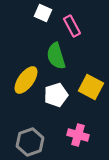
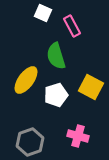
pink cross: moved 1 px down
